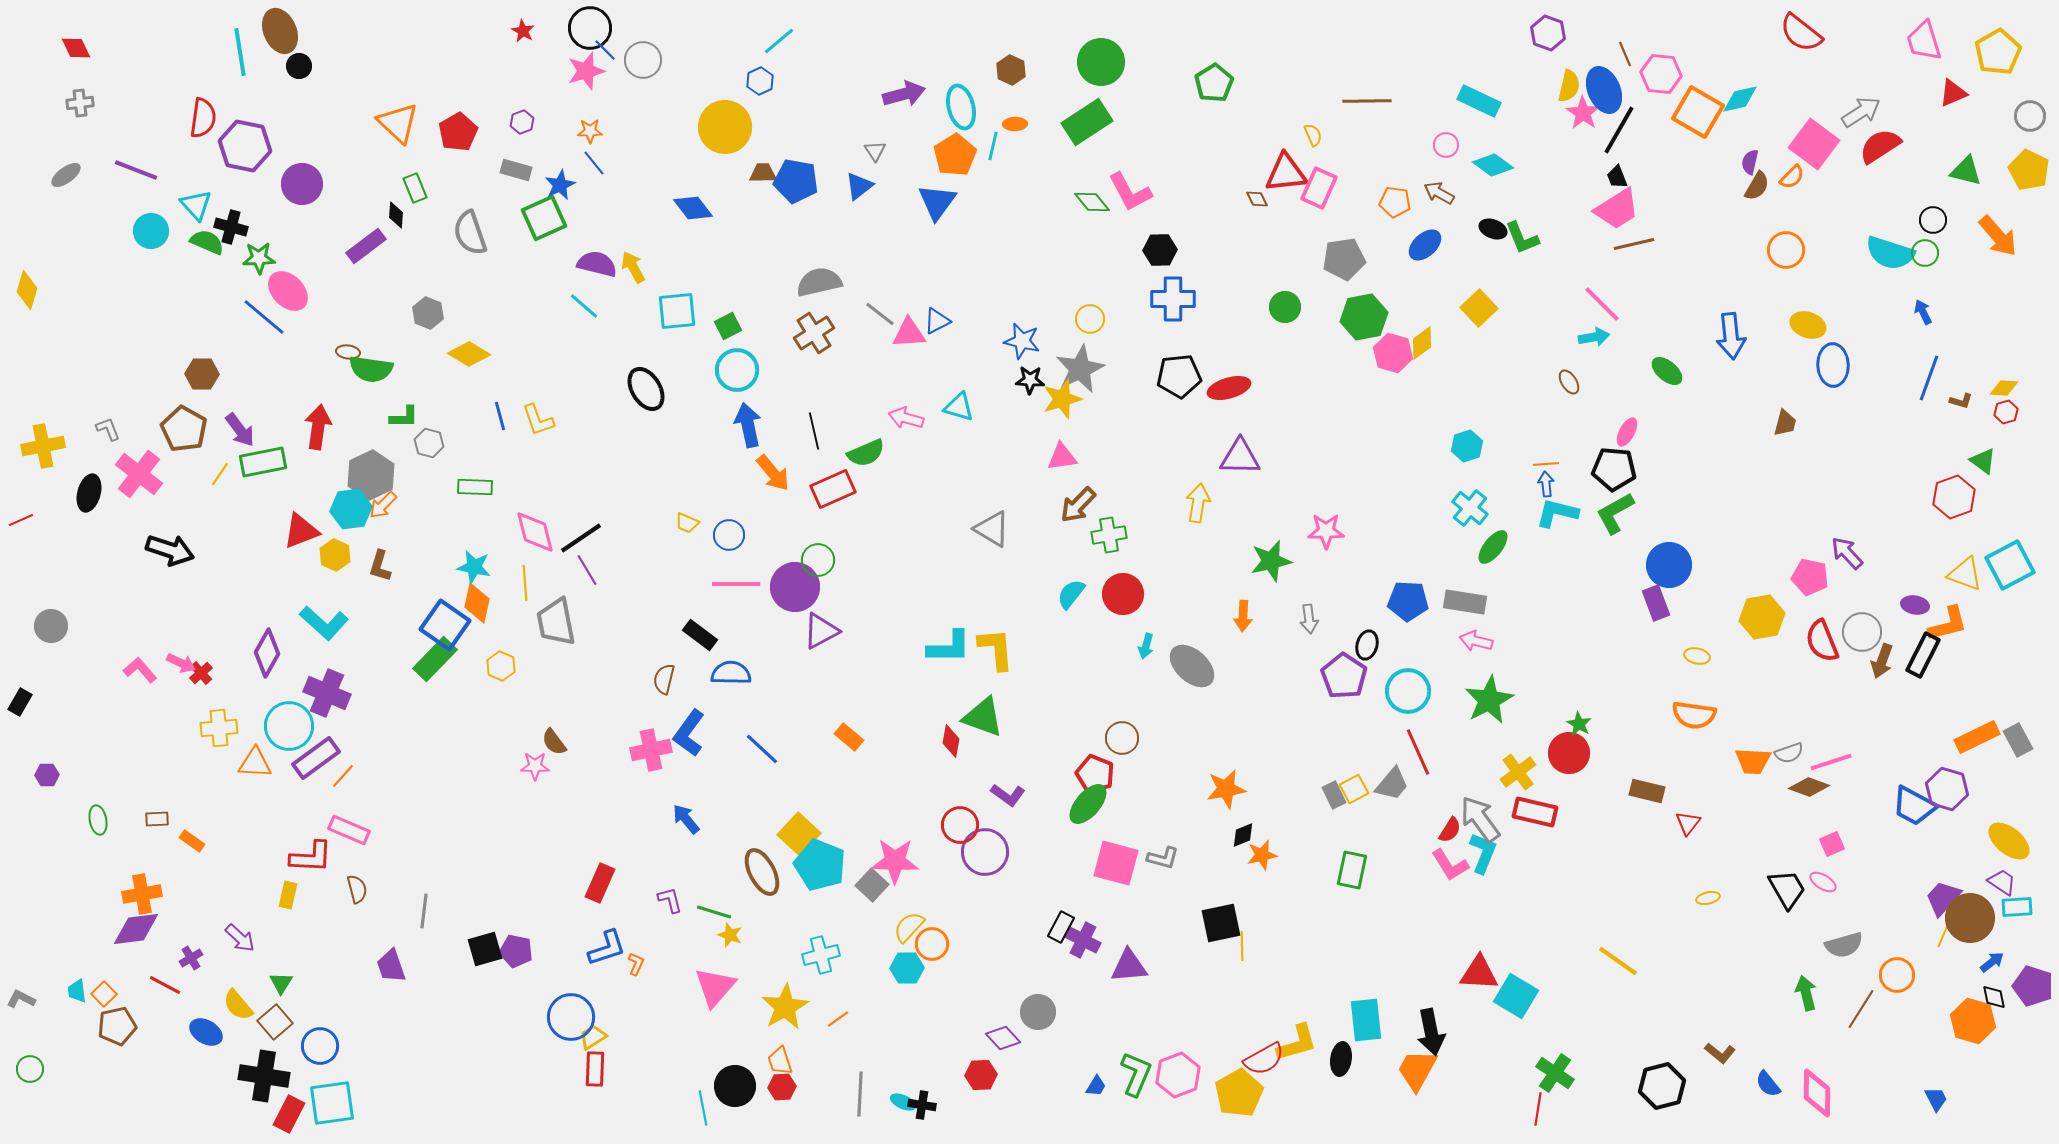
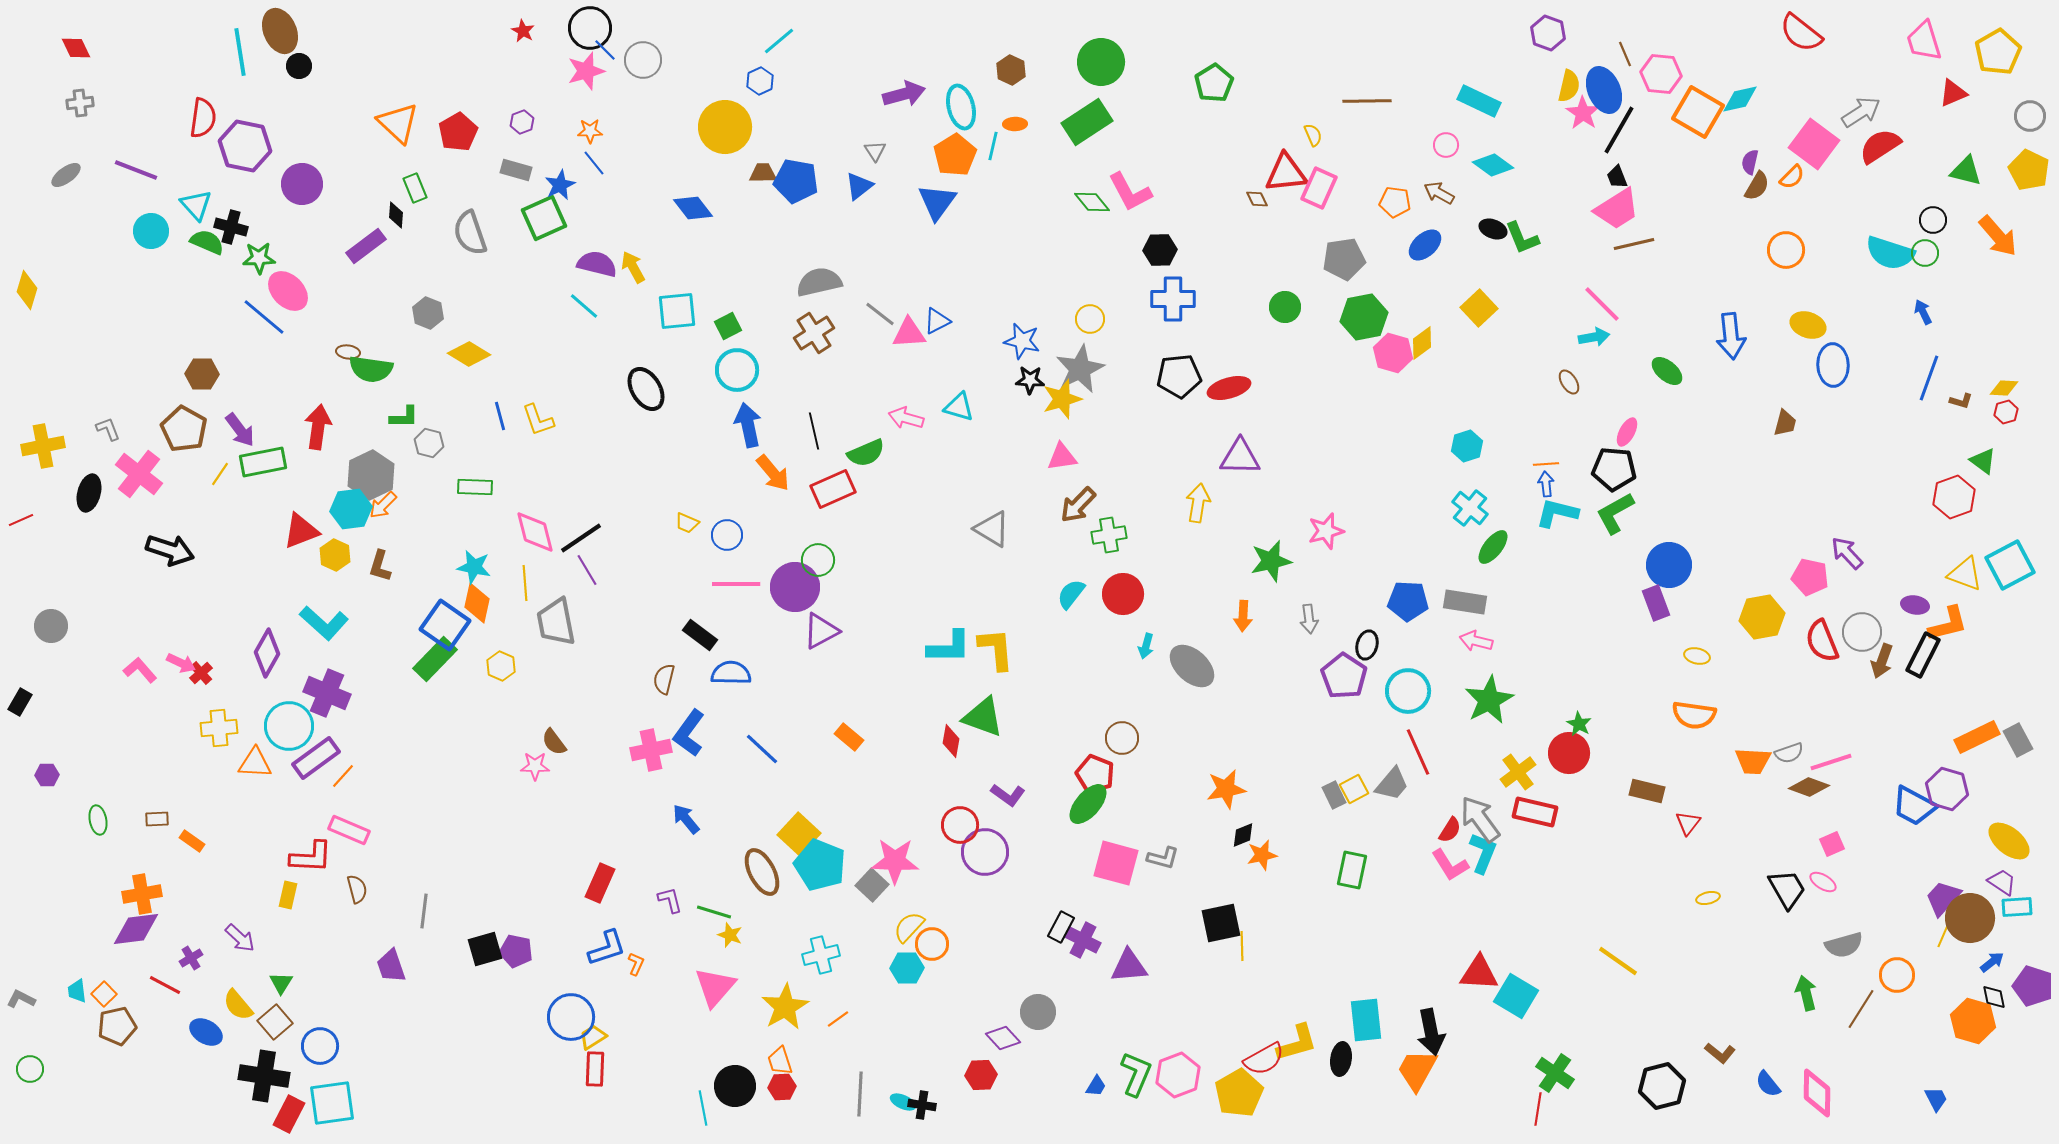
pink star at (1326, 531): rotated 15 degrees counterclockwise
blue circle at (729, 535): moved 2 px left
